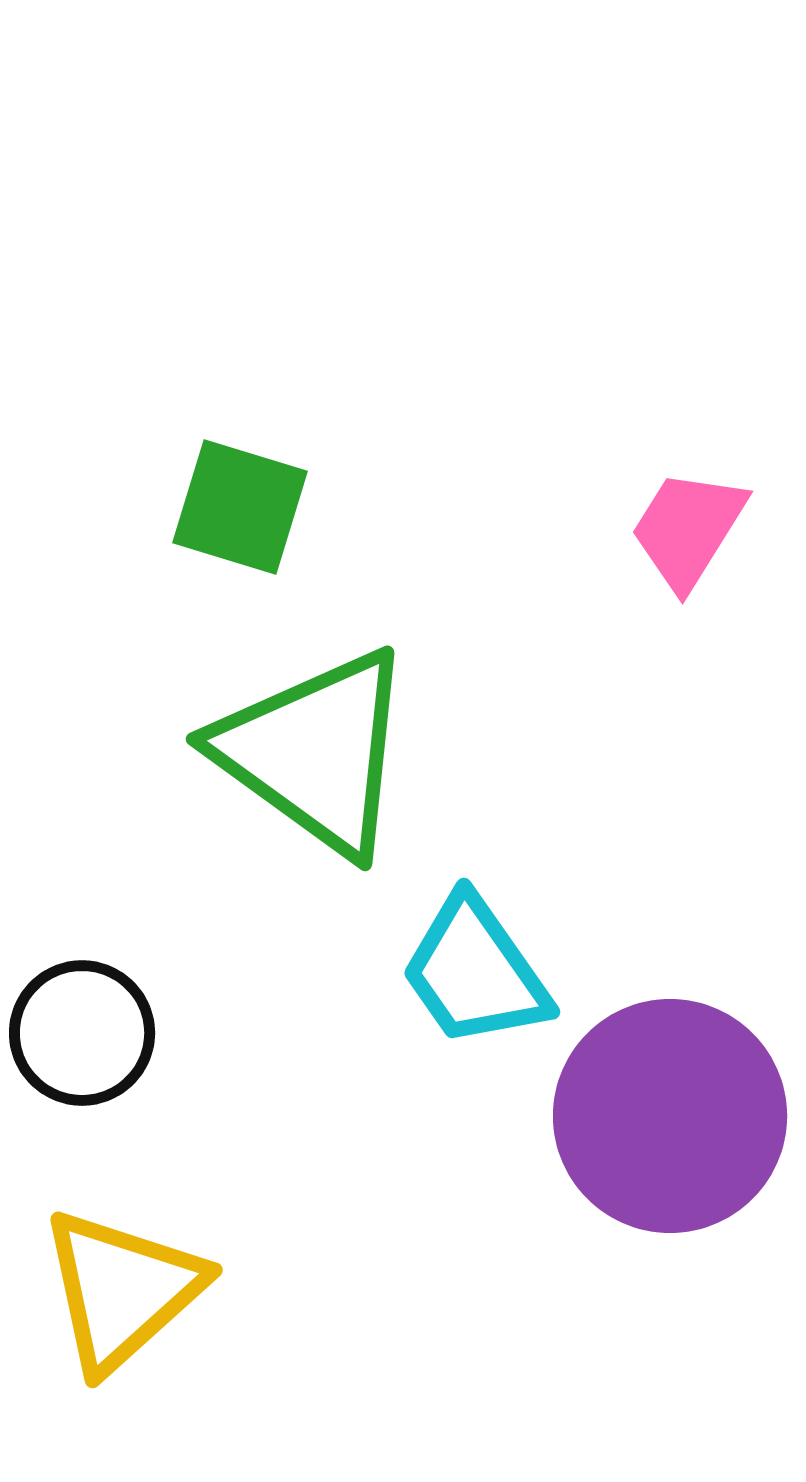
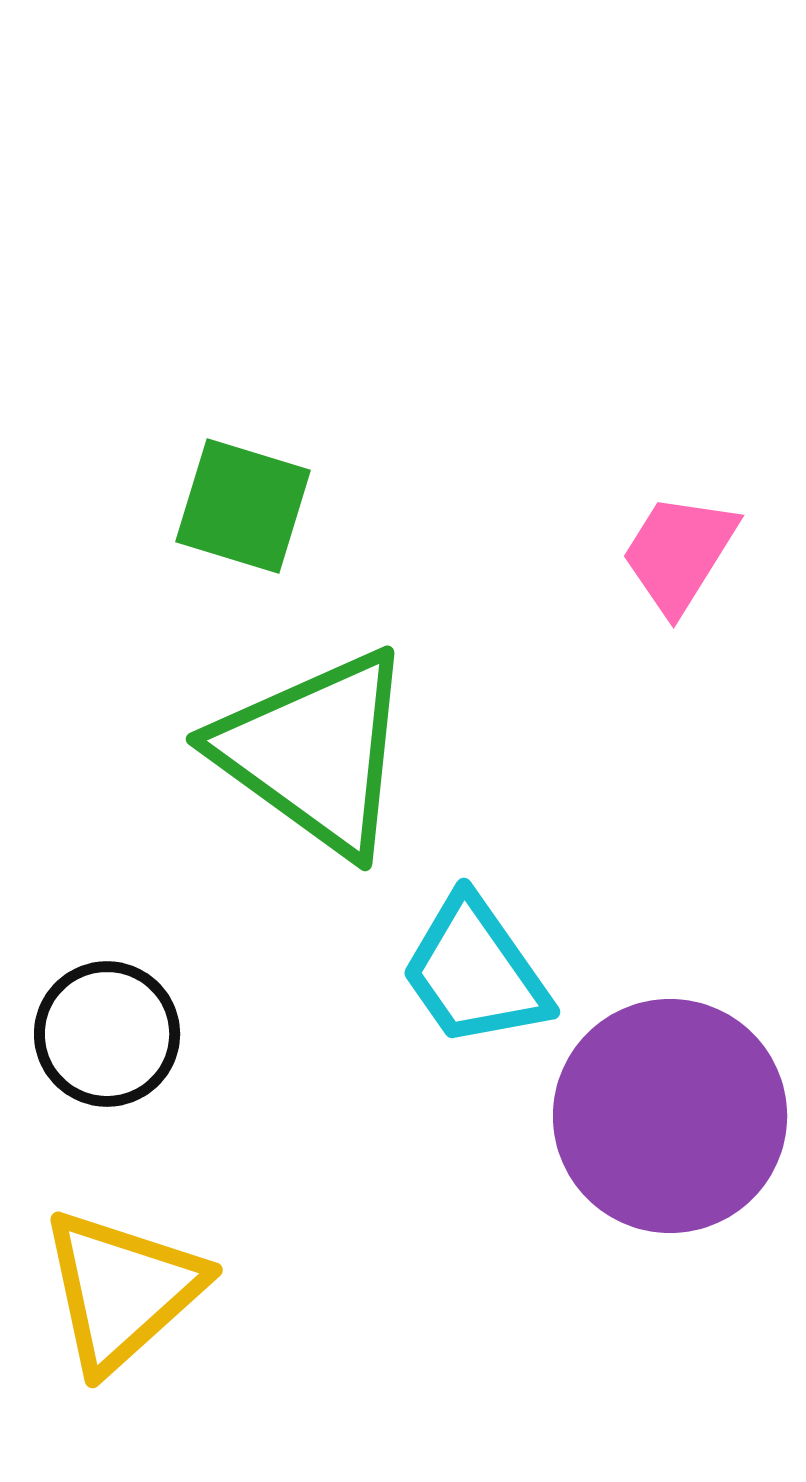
green square: moved 3 px right, 1 px up
pink trapezoid: moved 9 px left, 24 px down
black circle: moved 25 px right, 1 px down
